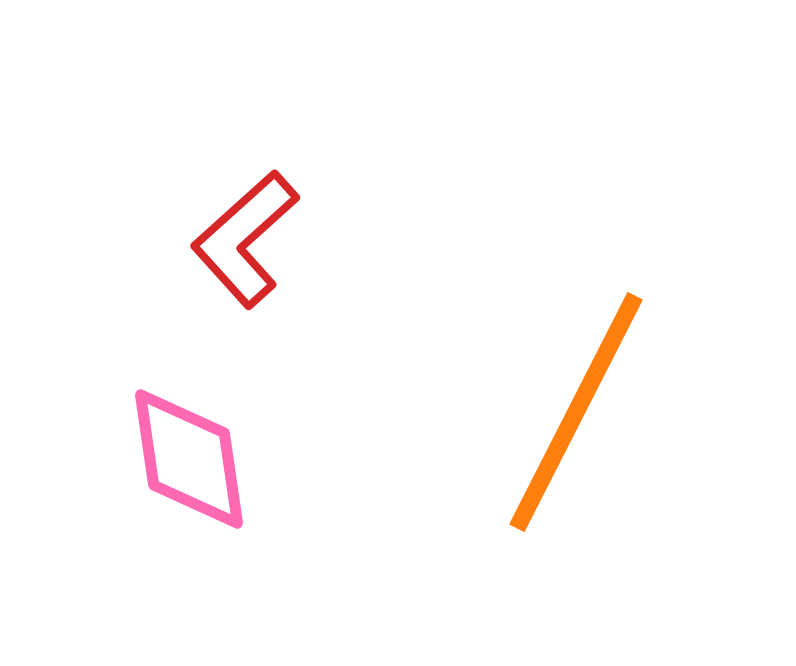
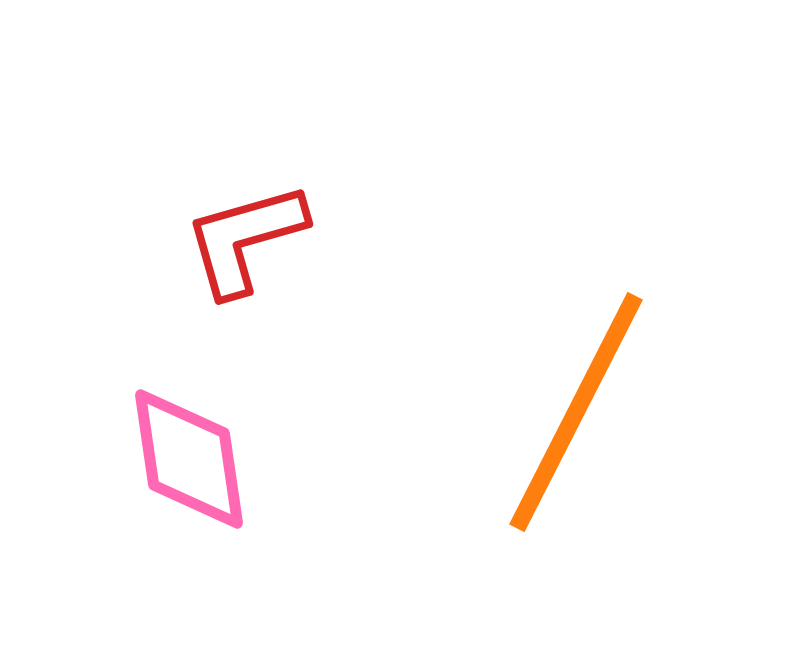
red L-shape: rotated 26 degrees clockwise
